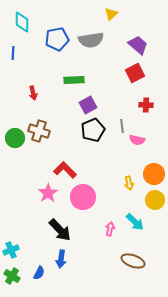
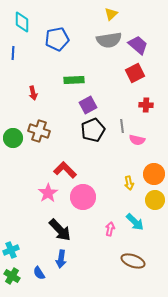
gray semicircle: moved 18 px right
green circle: moved 2 px left
blue semicircle: rotated 120 degrees clockwise
